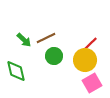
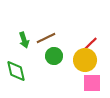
green arrow: rotated 28 degrees clockwise
pink square: rotated 30 degrees clockwise
